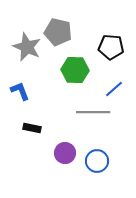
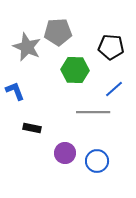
gray pentagon: rotated 16 degrees counterclockwise
blue L-shape: moved 5 px left
